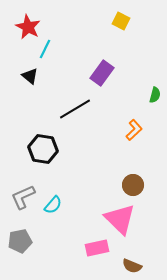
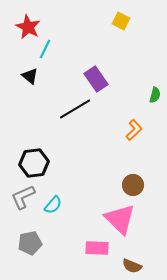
purple rectangle: moved 6 px left, 6 px down; rotated 70 degrees counterclockwise
black hexagon: moved 9 px left, 14 px down; rotated 16 degrees counterclockwise
gray pentagon: moved 10 px right, 2 px down
pink rectangle: rotated 15 degrees clockwise
